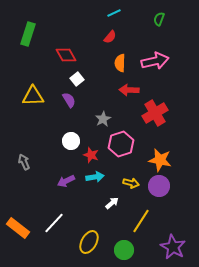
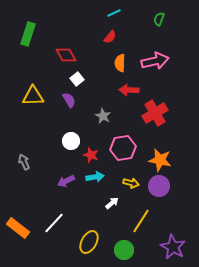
gray star: moved 3 px up; rotated 14 degrees counterclockwise
pink hexagon: moved 2 px right, 4 px down; rotated 10 degrees clockwise
